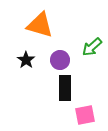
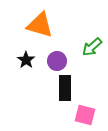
purple circle: moved 3 px left, 1 px down
pink square: rotated 25 degrees clockwise
